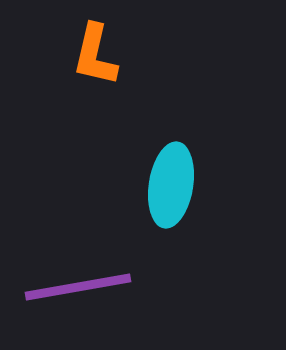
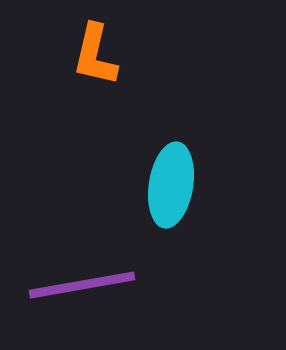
purple line: moved 4 px right, 2 px up
